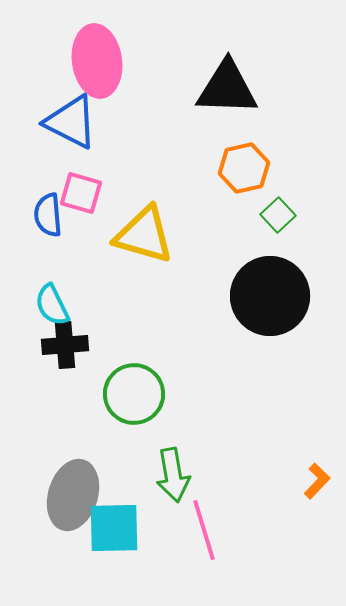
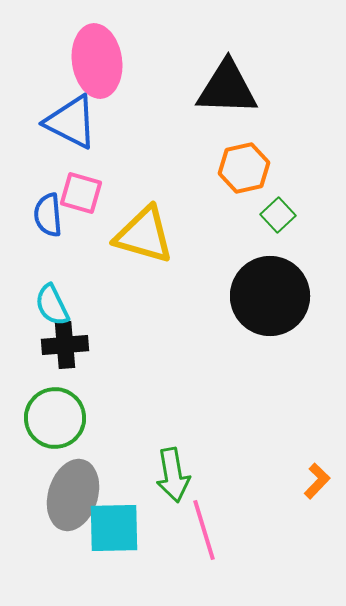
green circle: moved 79 px left, 24 px down
